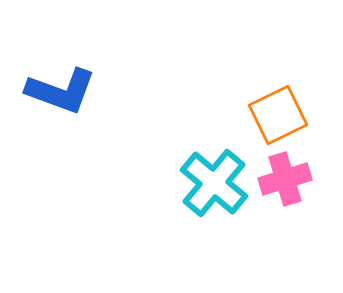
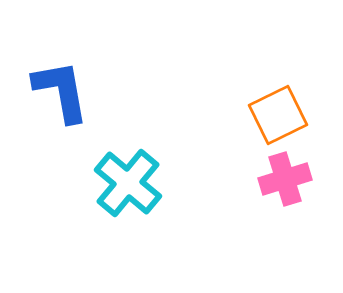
blue L-shape: rotated 120 degrees counterclockwise
cyan cross: moved 86 px left
